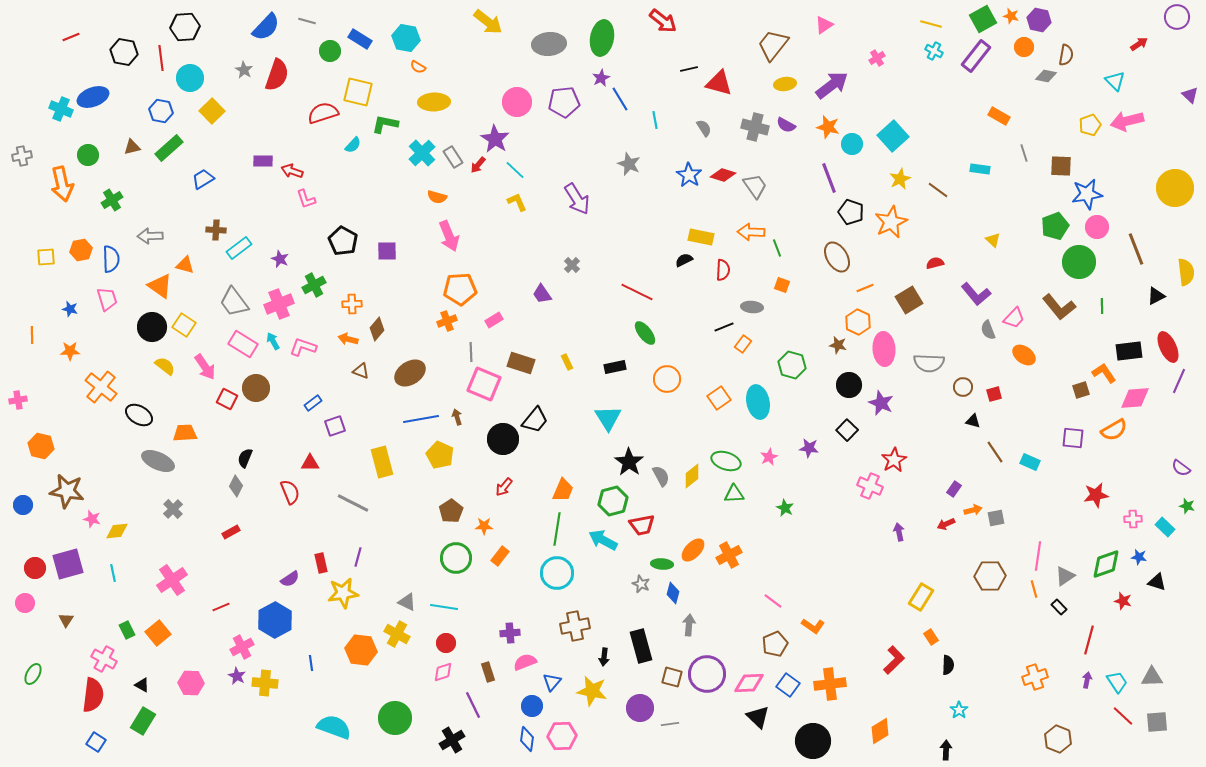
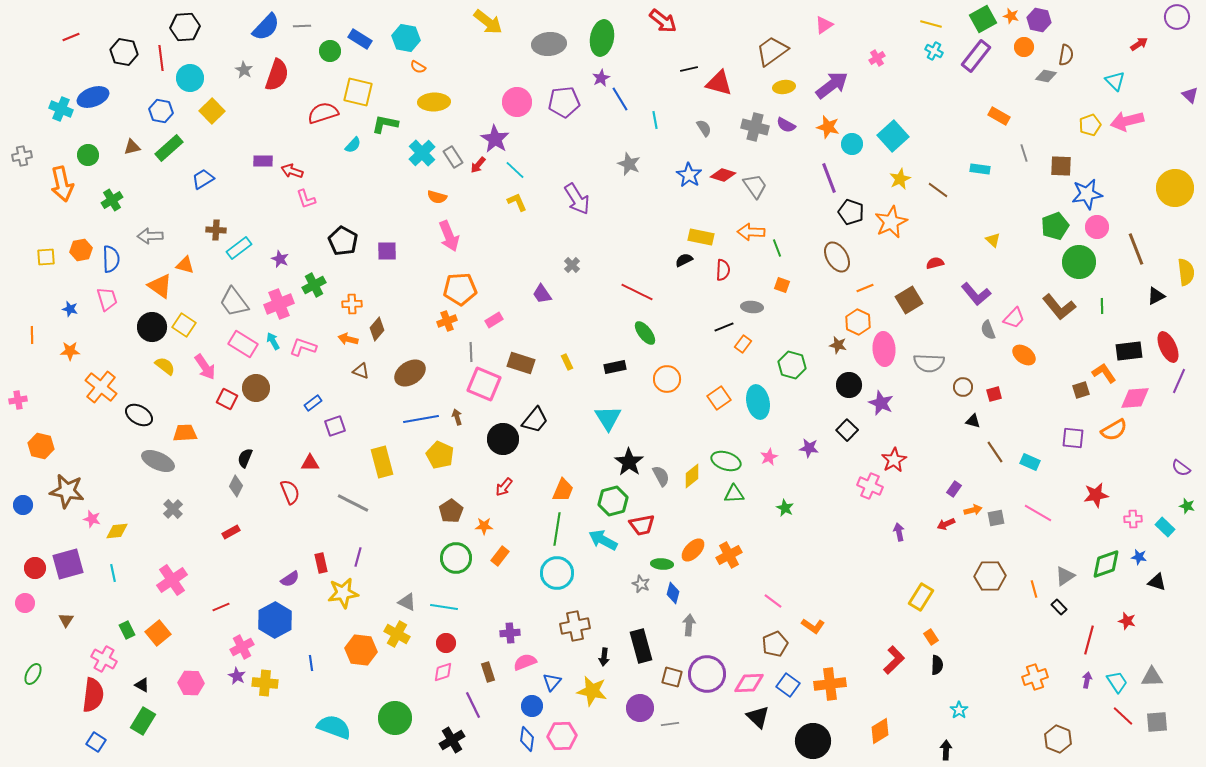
gray line at (307, 21): moved 5 px left, 5 px down; rotated 18 degrees counterclockwise
brown trapezoid at (773, 45): moved 1 px left, 6 px down; rotated 16 degrees clockwise
yellow ellipse at (785, 84): moved 1 px left, 3 px down
pink line at (1038, 556): moved 43 px up; rotated 68 degrees counterclockwise
red star at (1123, 601): moved 4 px right, 20 px down
black semicircle at (948, 665): moved 11 px left
